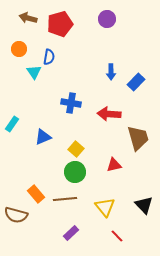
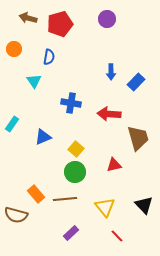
orange circle: moved 5 px left
cyan triangle: moved 9 px down
